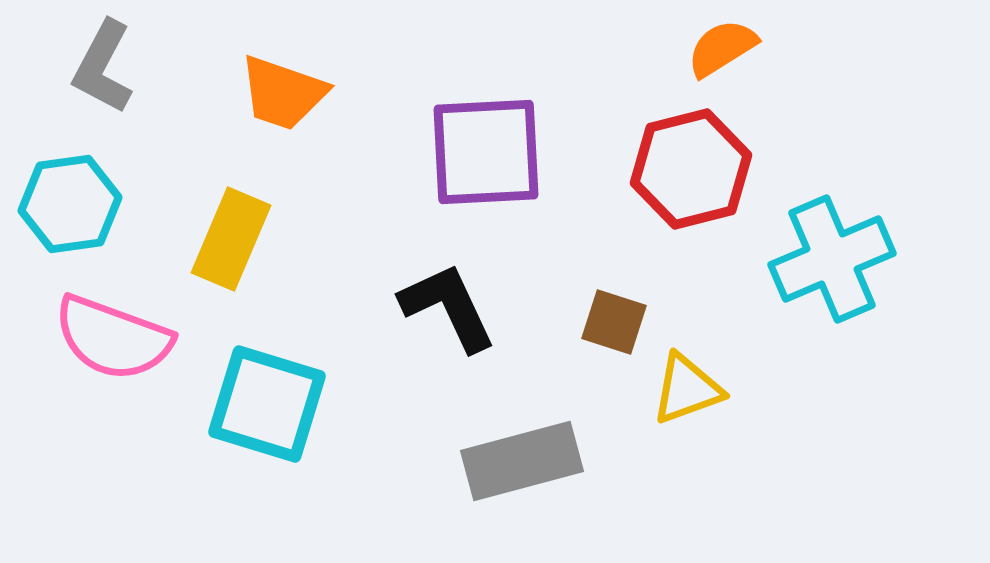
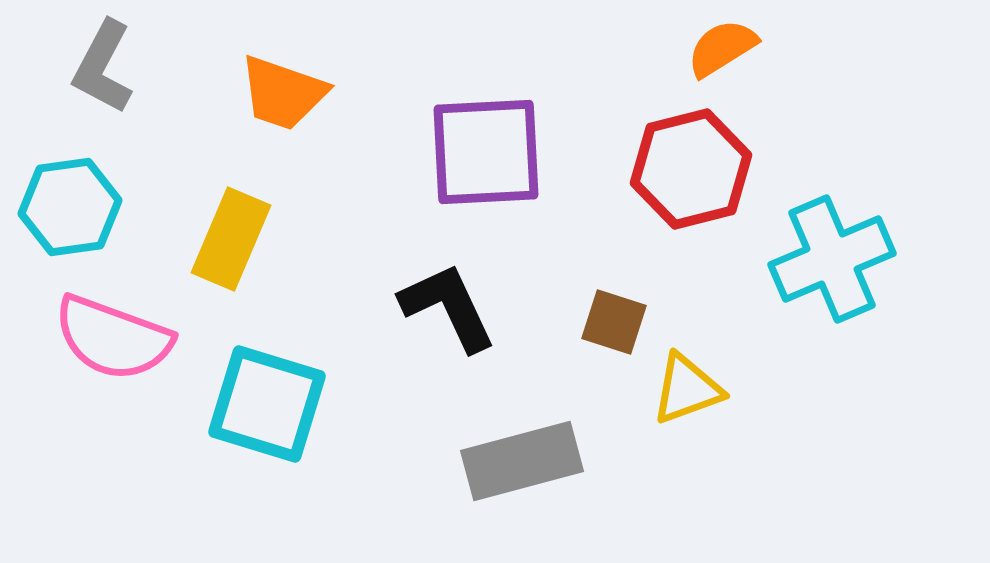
cyan hexagon: moved 3 px down
